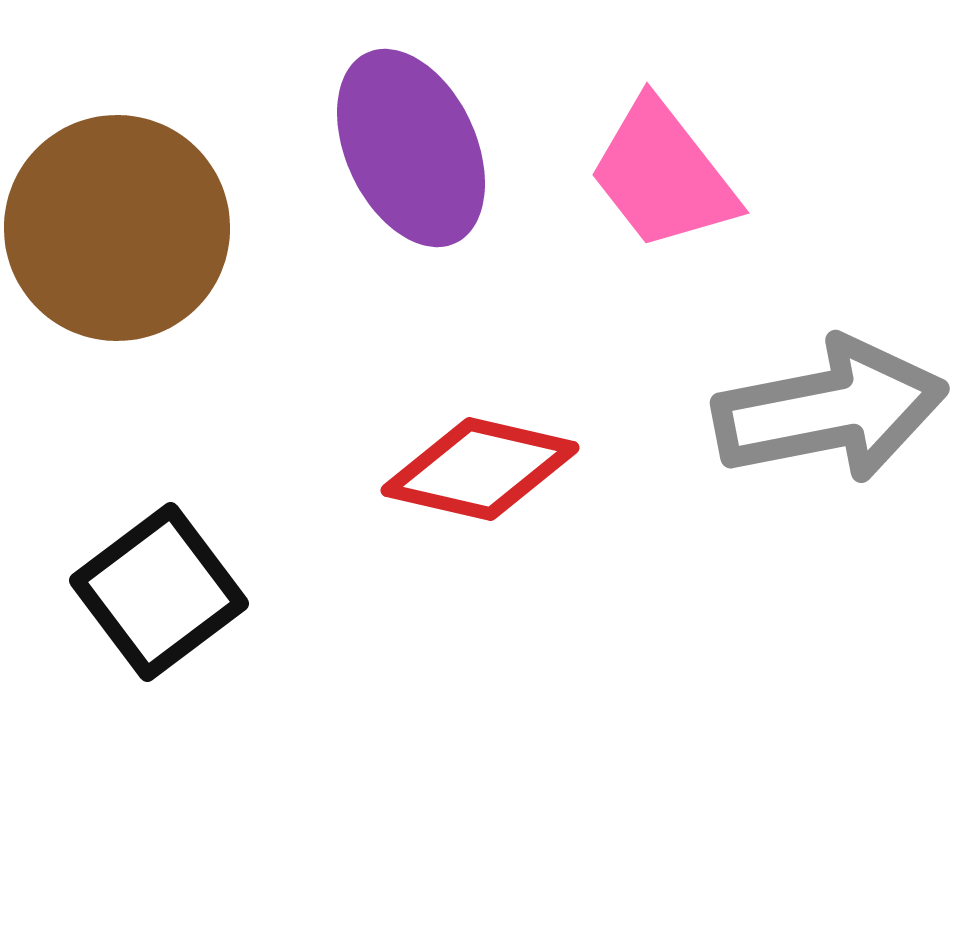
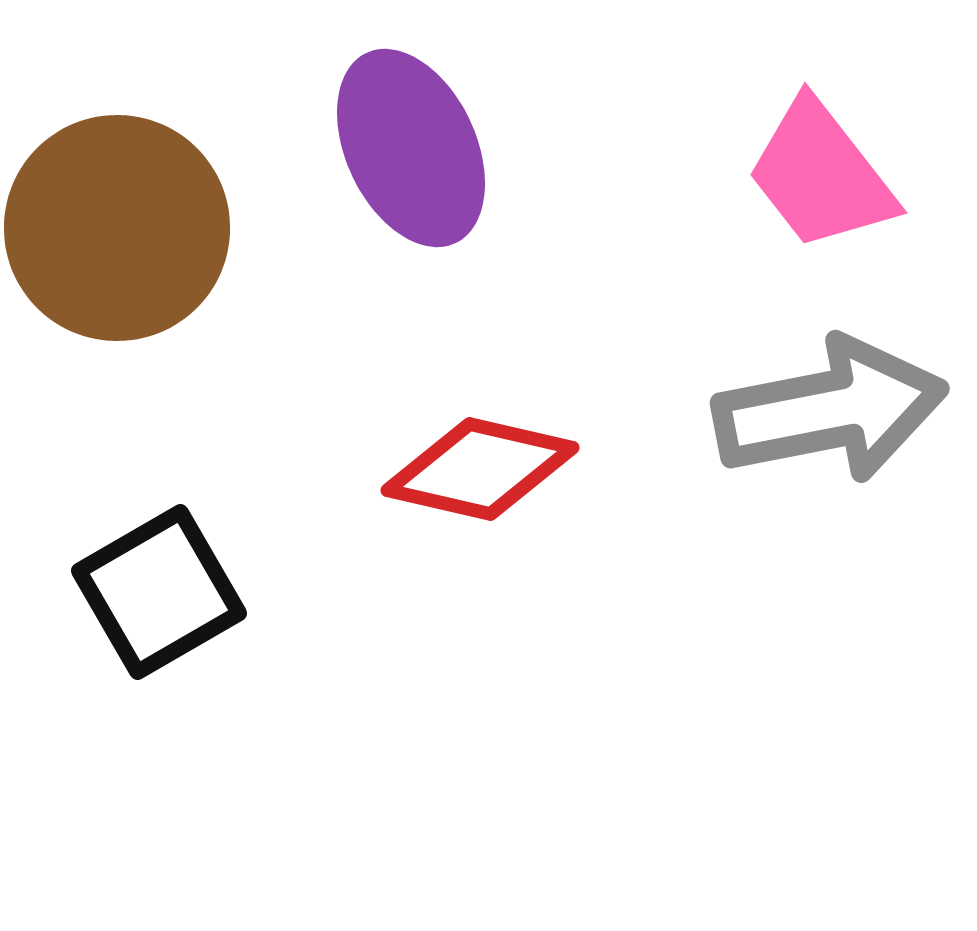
pink trapezoid: moved 158 px right
black square: rotated 7 degrees clockwise
